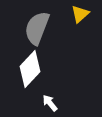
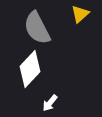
gray semicircle: rotated 48 degrees counterclockwise
white arrow: rotated 102 degrees counterclockwise
